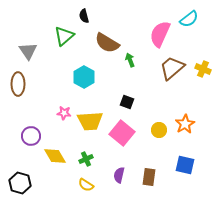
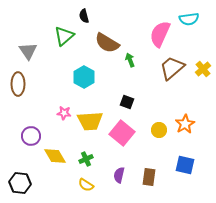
cyan semicircle: rotated 30 degrees clockwise
yellow cross: rotated 28 degrees clockwise
black hexagon: rotated 10 degrees counterclockwise
